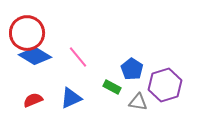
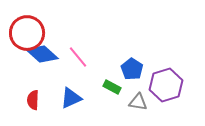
blue diamond: moved 7 px right, 2 px up; rotated 12 degrees clockwise
purple hexagon: moved 1 px right
red semicircle: rotated 66 degrees counterclockwise
